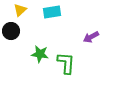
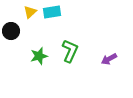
yellow triangle: moved 10 px right, 2 px down
purple arrow: moved 18 px right, 22 px down
green star: moved 1 px left, 2 px down; rotated 24 degrees counterclockwise
green L-shape: moved 4 px right, 12 px up; rotated 20 degrees clockwise
